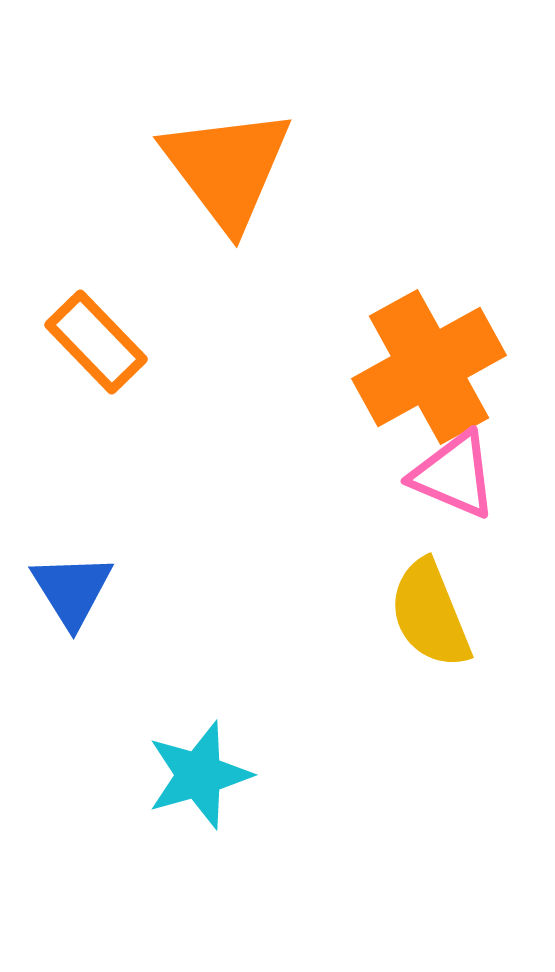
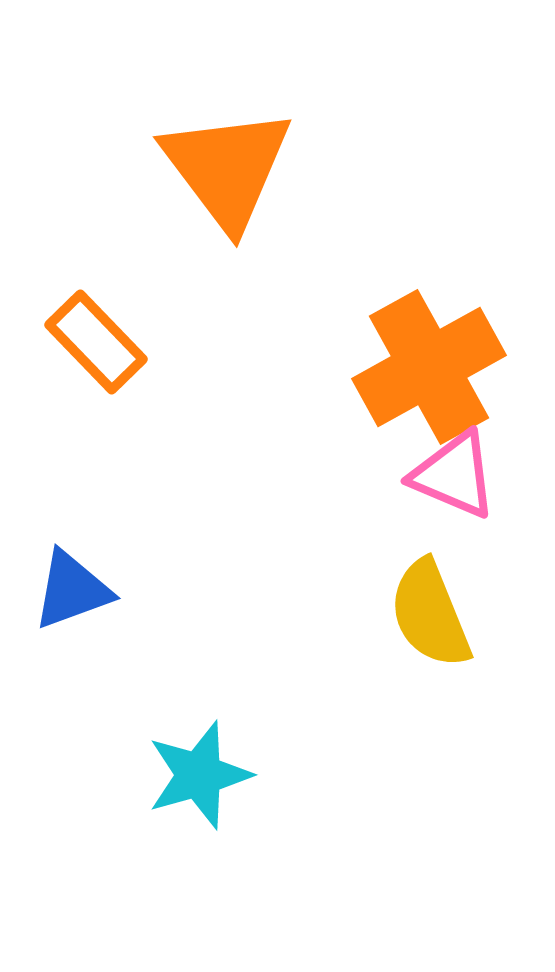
blue triangle: rotated 42 degrees clockwise
